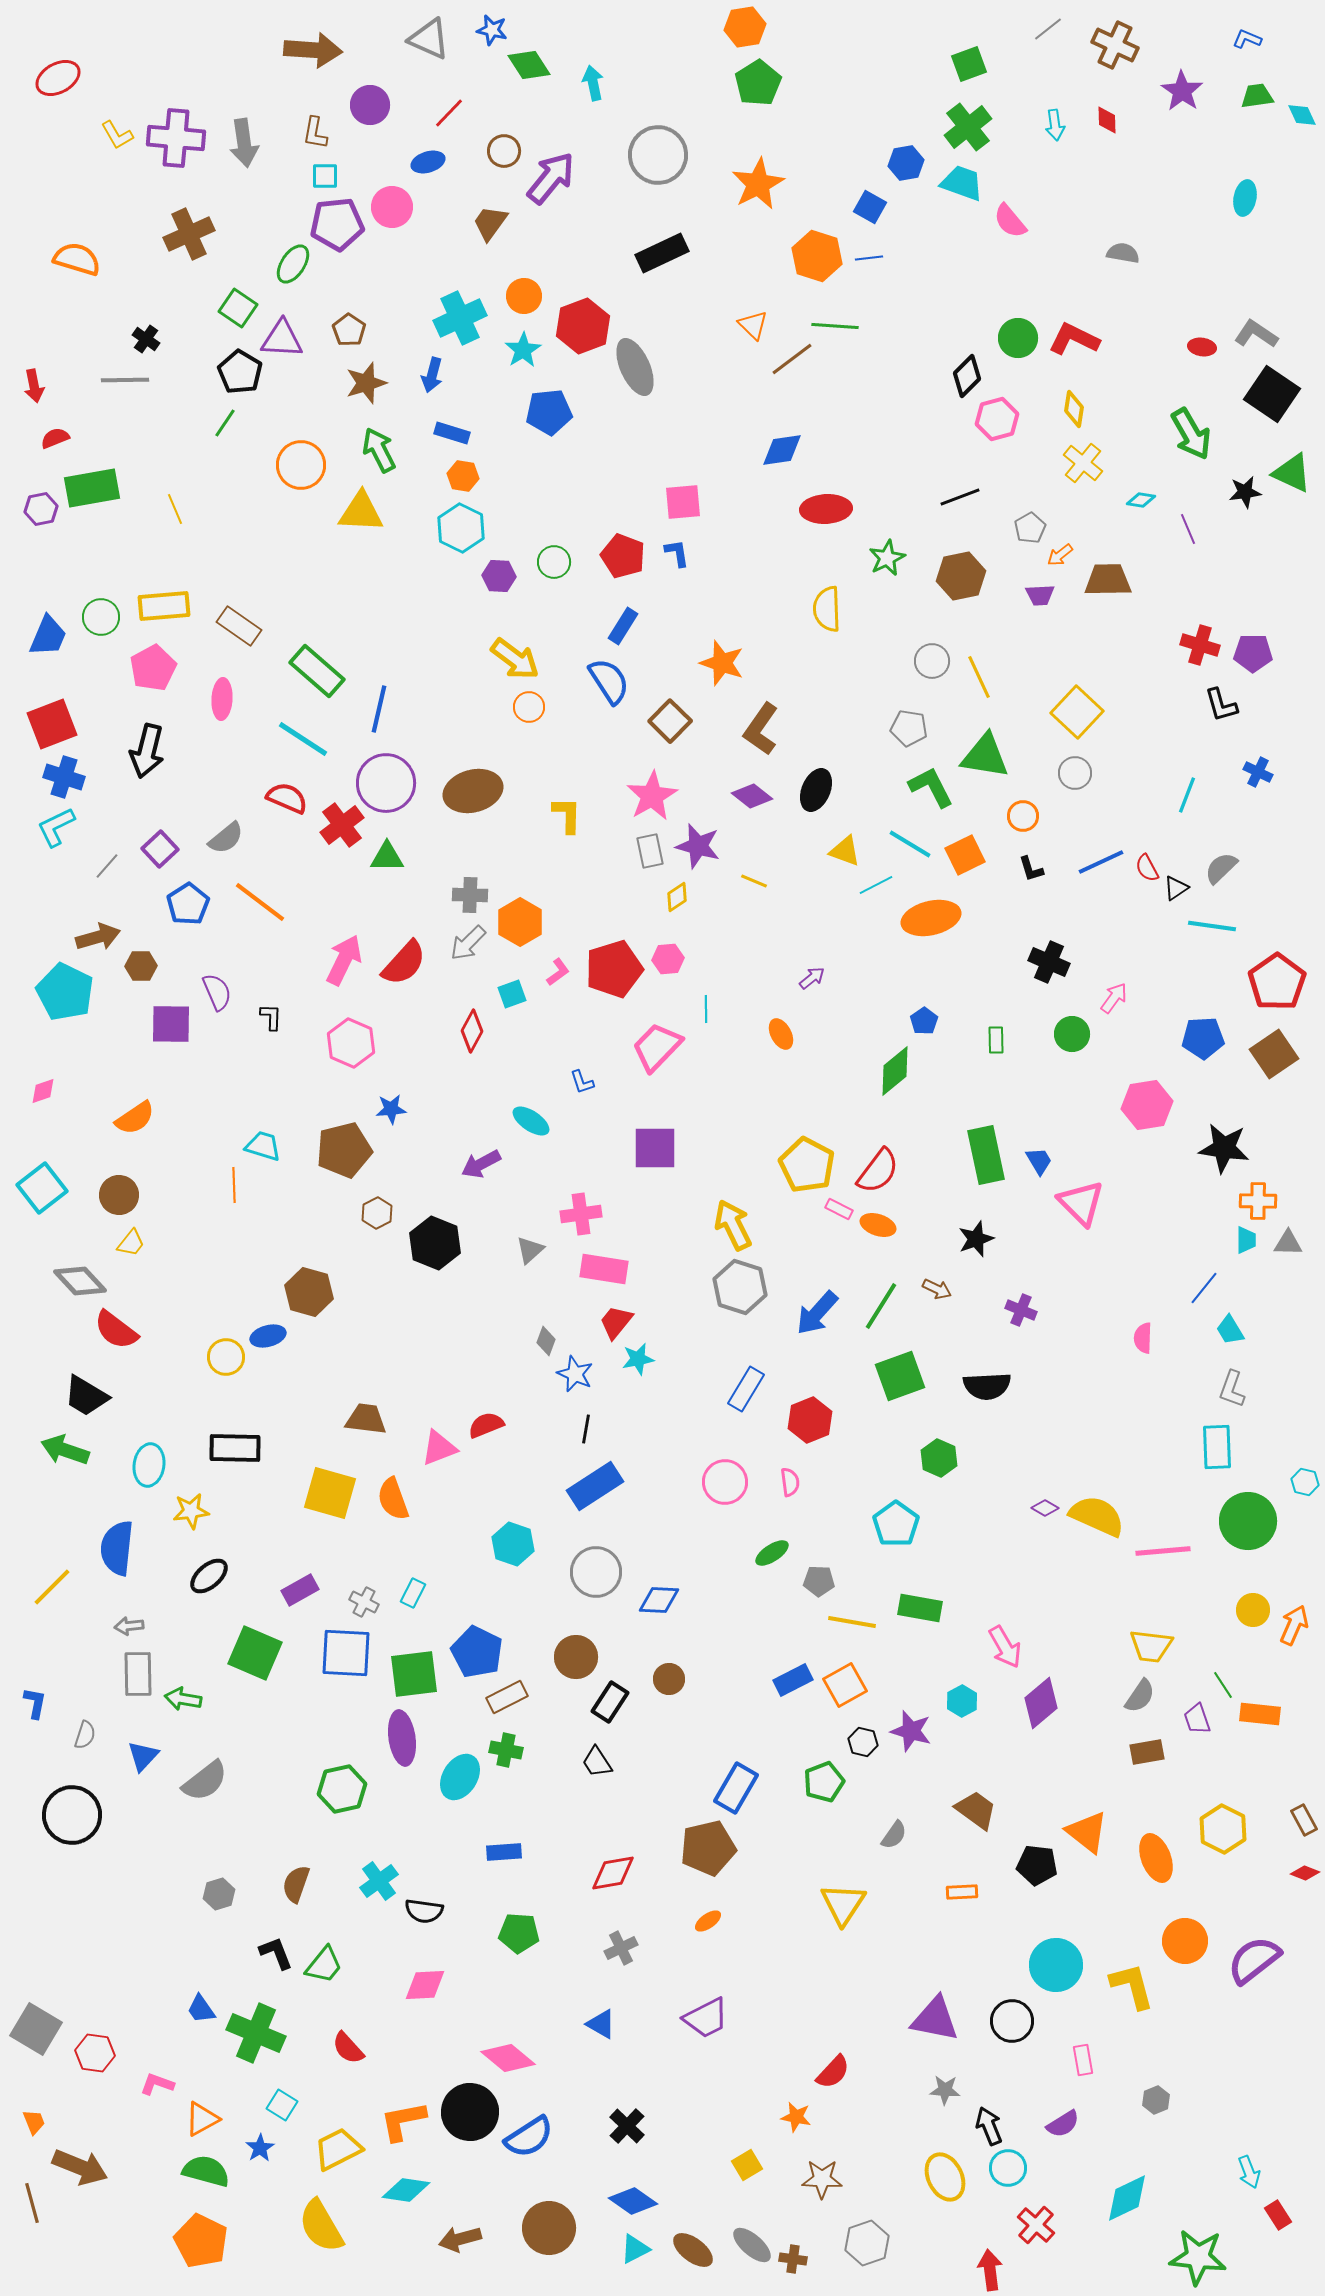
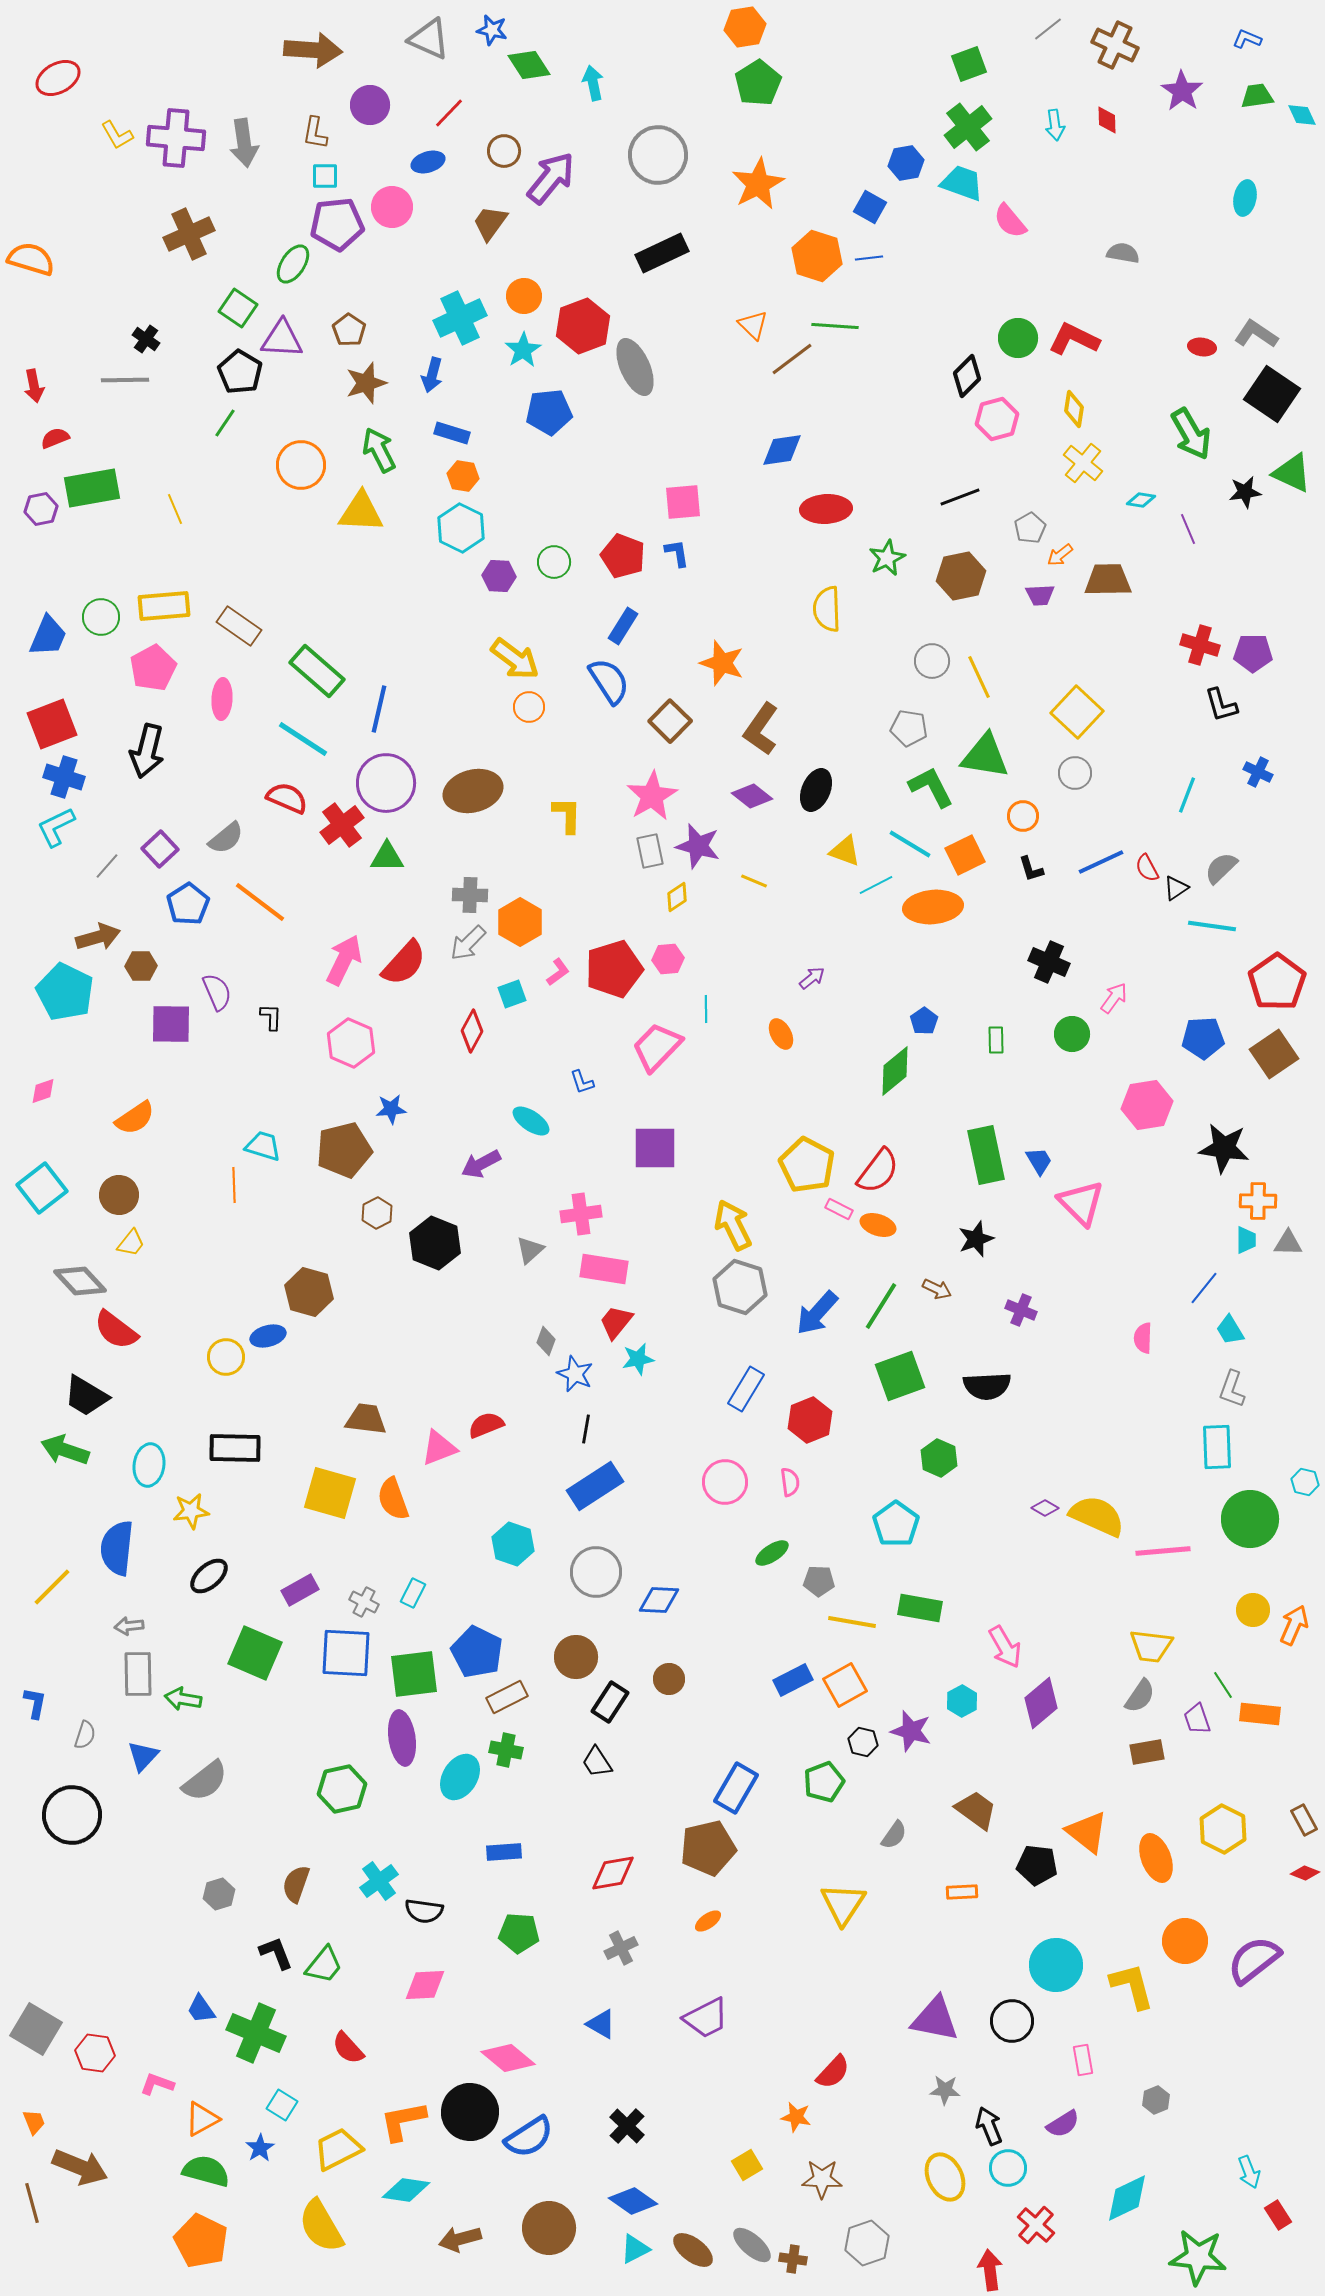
orange semicircle at (77, 259): moved 46 px left
orange ellipse at (931, 918): moved 2 px right, 11 px up; rotated 8 degrees clockwise
green circle at (1248, 1521): moved 2 px right, 2 px up
